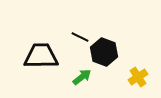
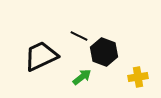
black line: moved 1 px left, 1 px up
black trapezoid: rotated 24 degrees counterclockwise
yellow cross: rotated 24 degrees clockwise
